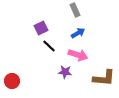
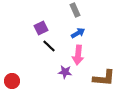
pink arrow: rotated 78 degrees clockwise
